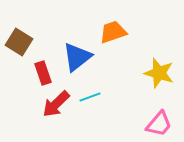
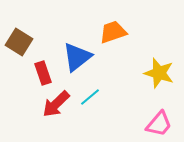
cyan line: rotated 20 degrees counterclockwise
